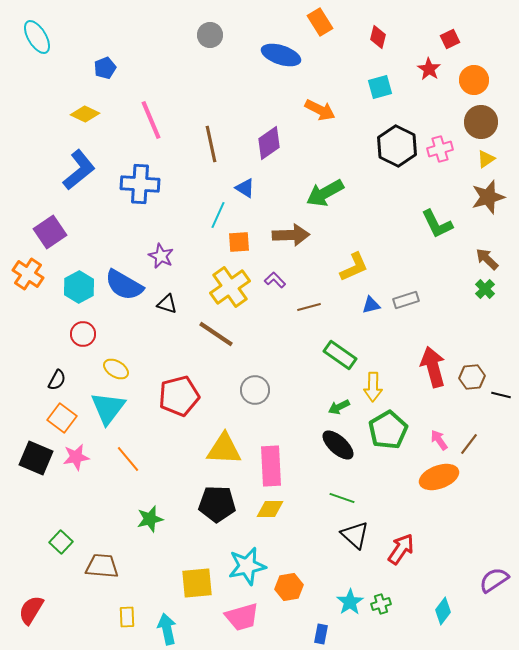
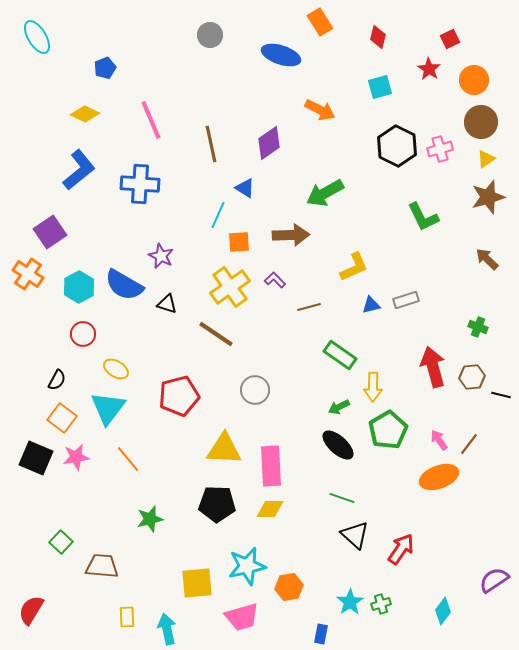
green L-shape at (437, 224): moved 14 px left, 7 px up
green cross at (485, 289): moved 7 px left, 38 px down; rotated 24 degrees counterclockwise
